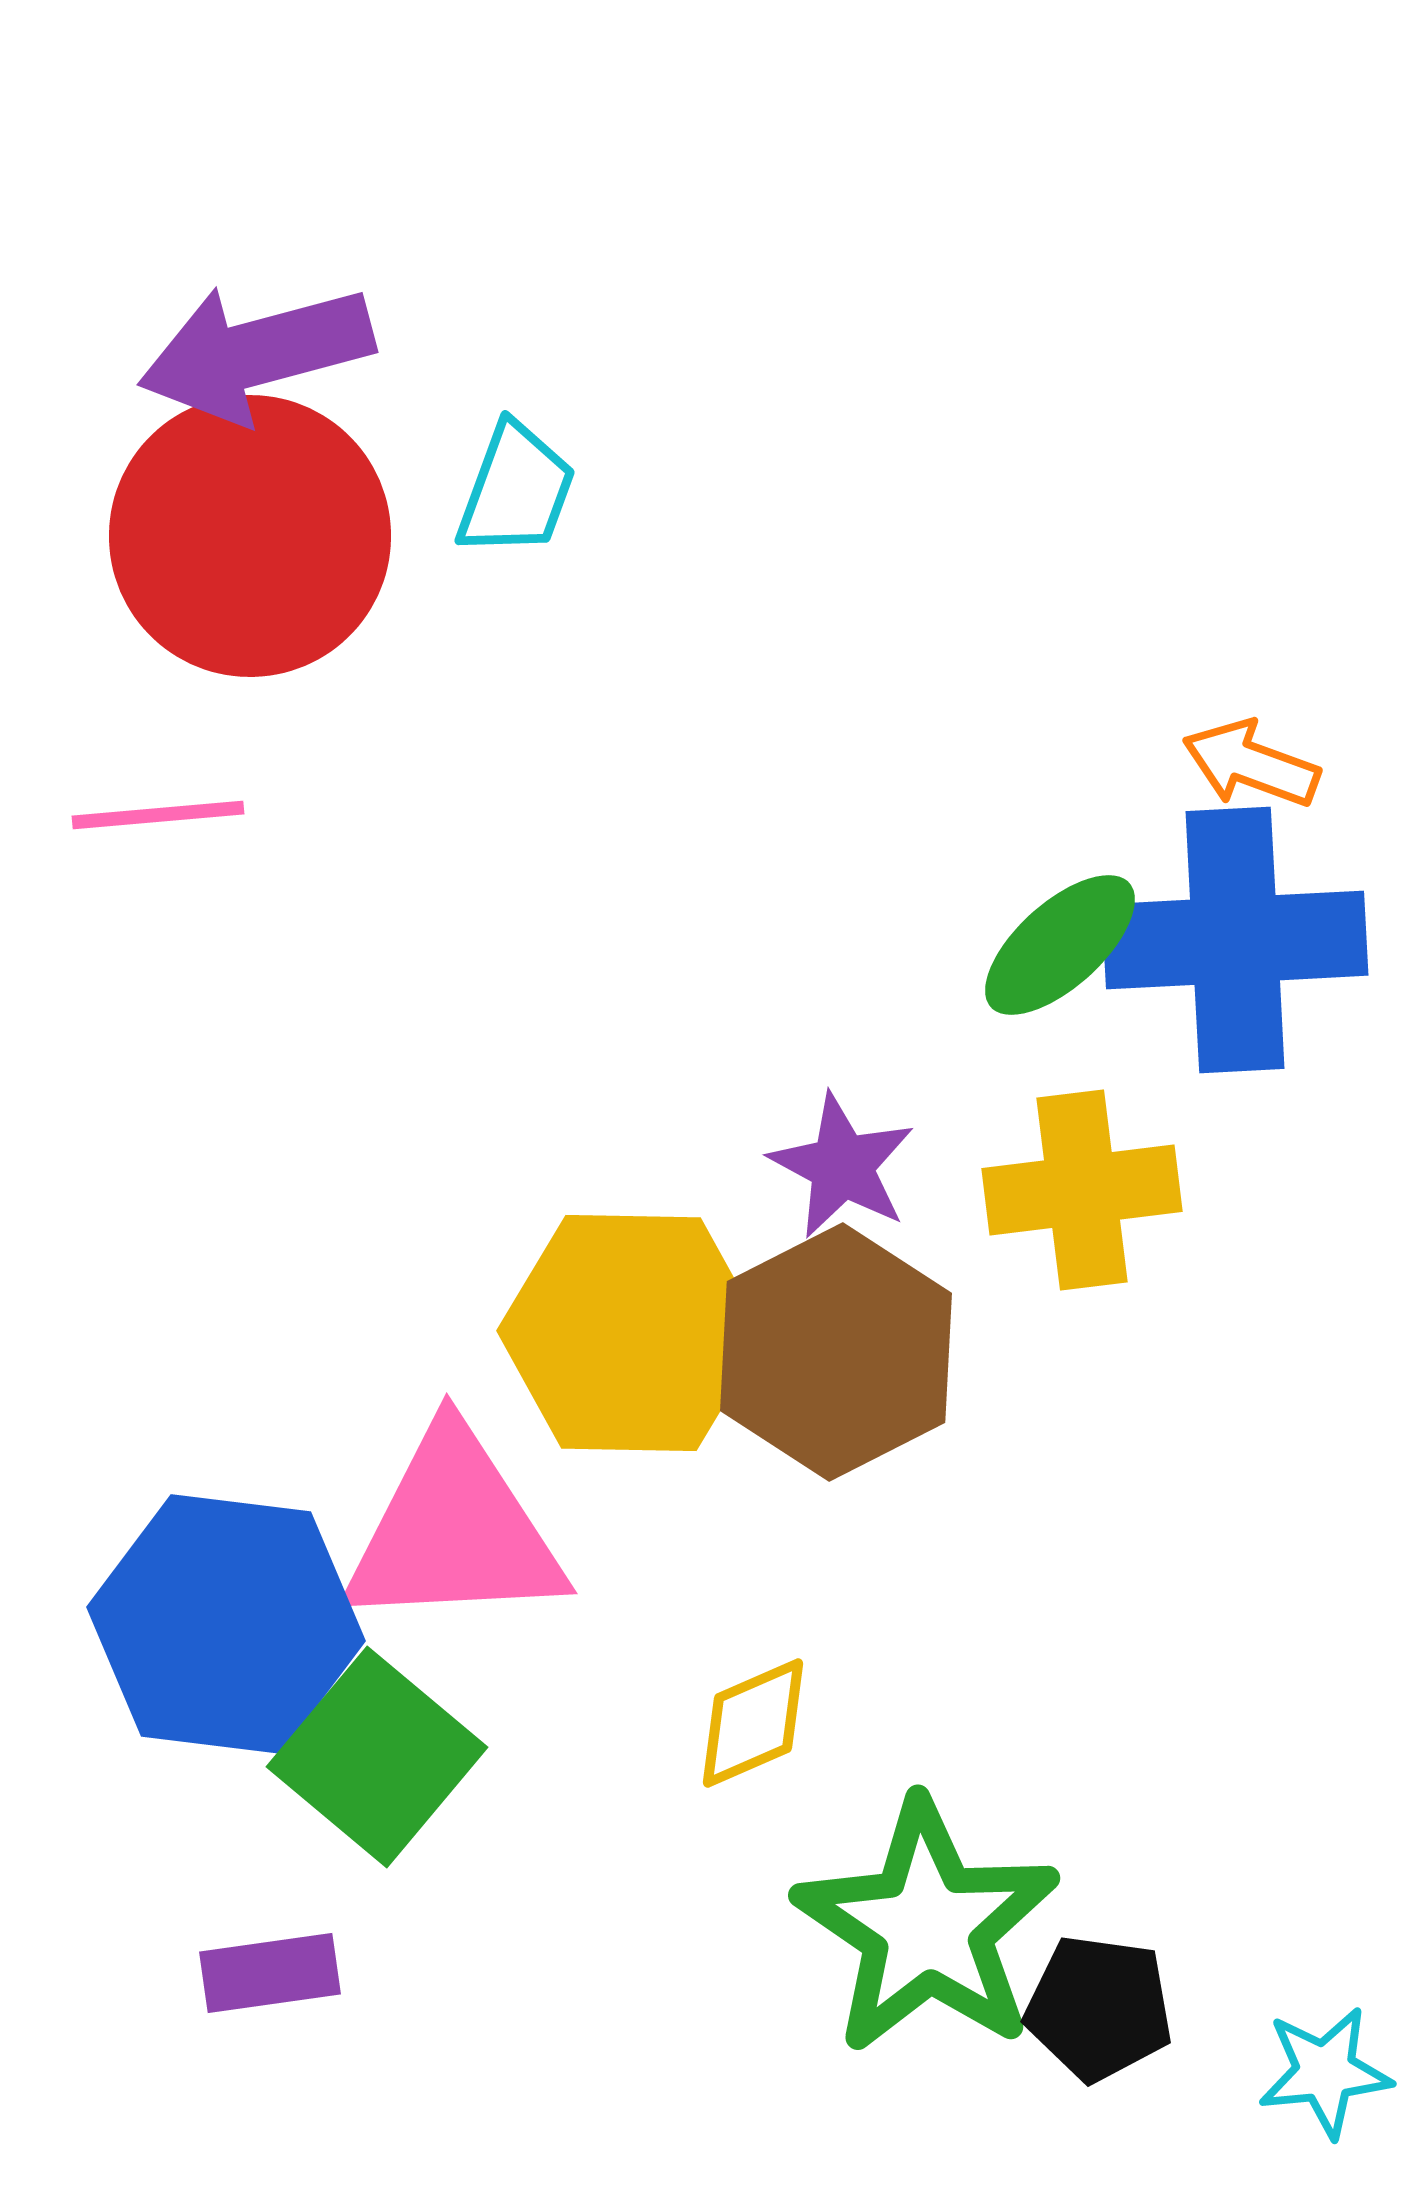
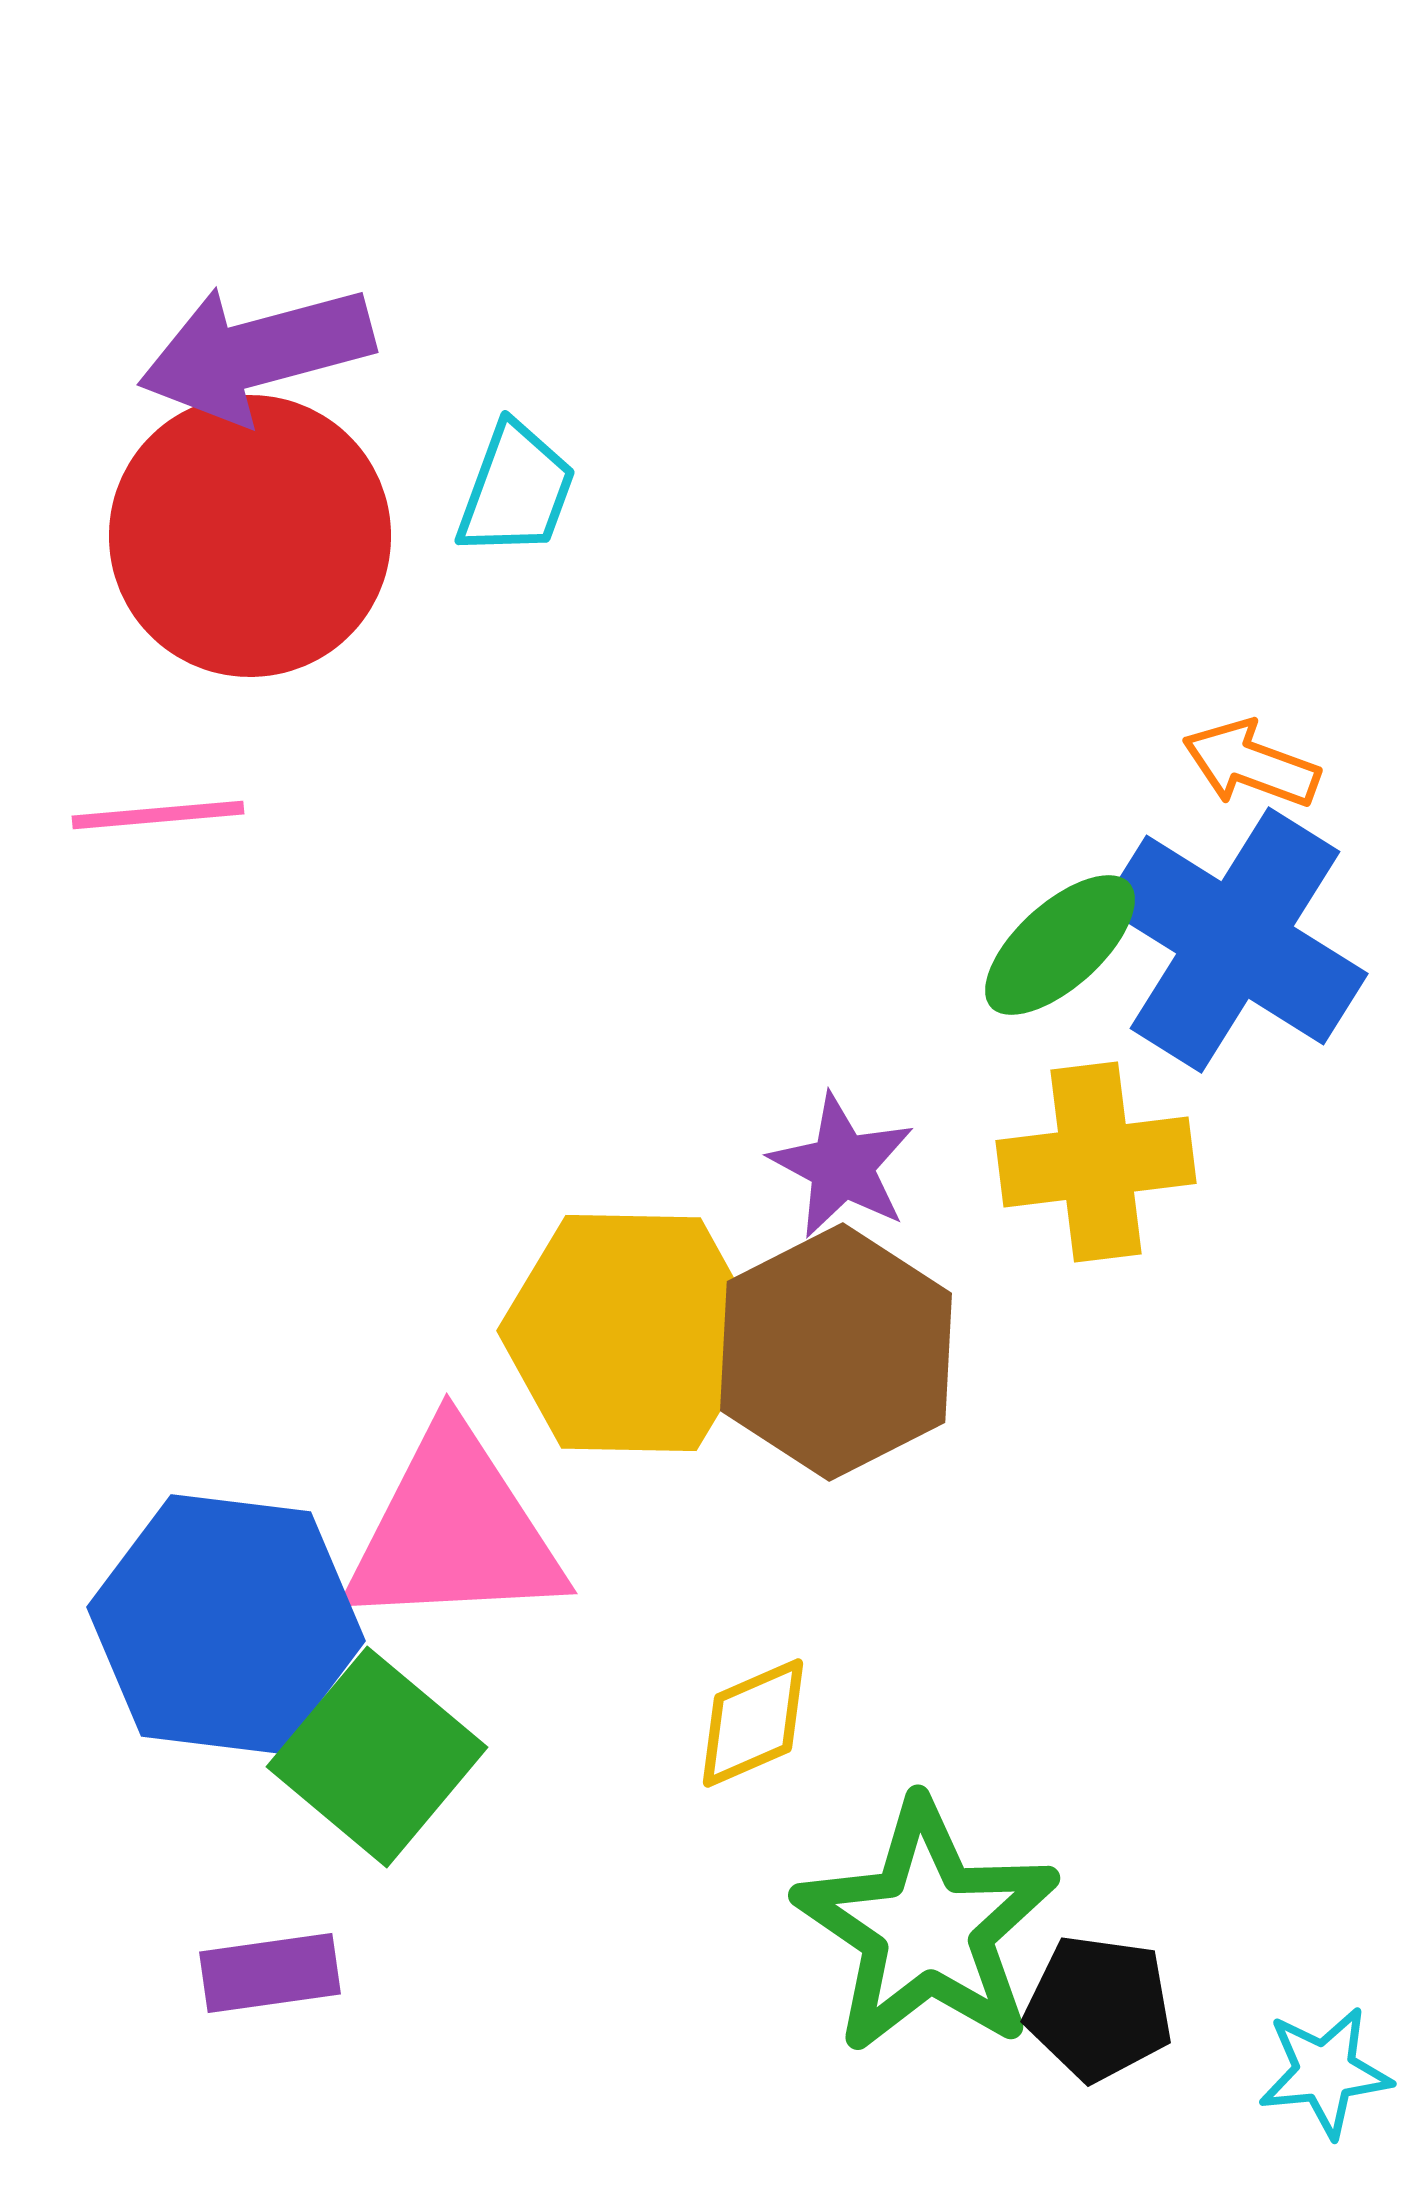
blue cross: rotated 35 degrees clockwise
yellow cross: moved 14 px right, 28 px up
